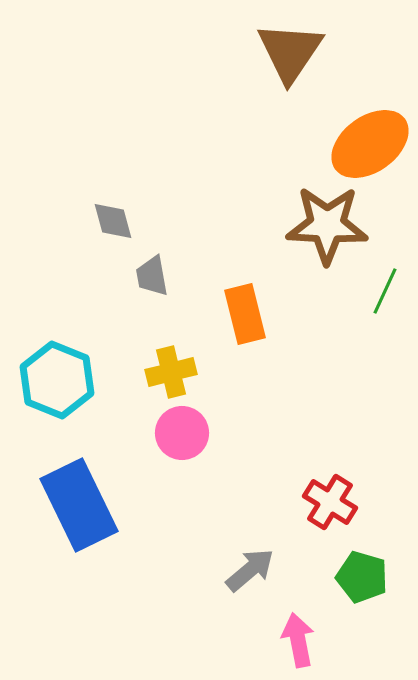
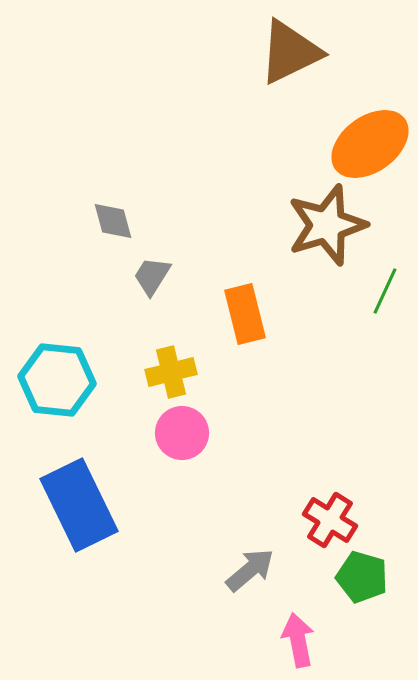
brown triangle: rotated 30 degrees clockwise
brown star: rotated 20 degrees counterclockwise
gray trapezoid: rotated 42 degrees clockwise
cyan hexagon: rotated 16 degrees counterclockwise
red cross: moved 18 px down
